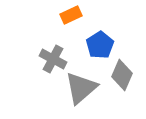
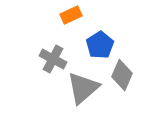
gray triangle: moved 2 px right
